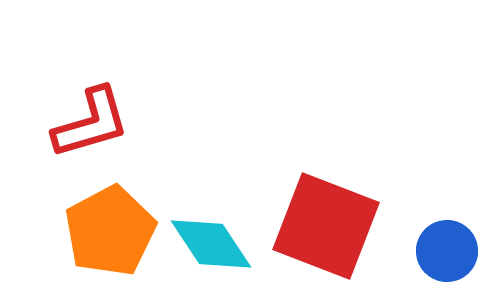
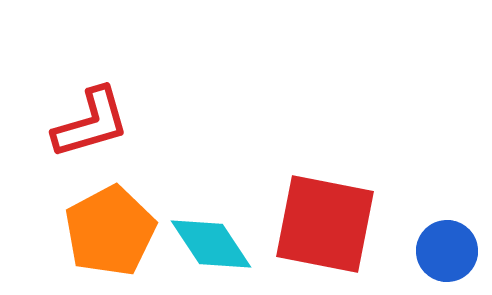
red square: moved 1 px left, 2 px up; rotated 10 degrees counterclockwise
